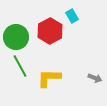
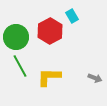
yellow L-shape: moved 1 px up
